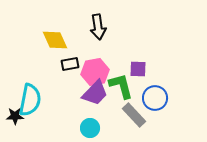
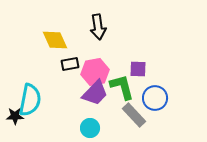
green L-shape: moved 1 px right, 1 px down
